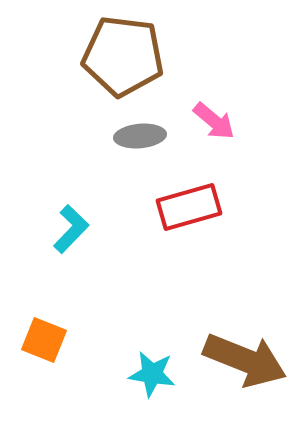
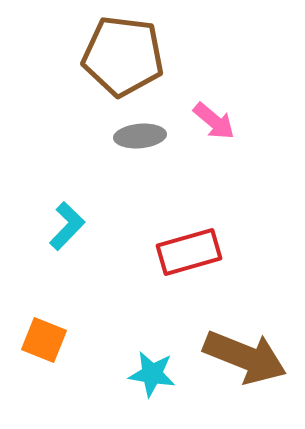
red rectangle: moved 45 px down
cyan L-shape: moved 4 px left, 3 px up
brown arrow: moved 3 px up
